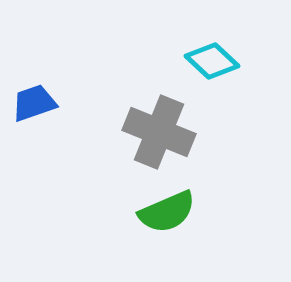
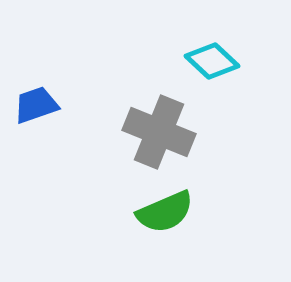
blue trapezoid: moved 2 px right, 2 px down
green semicircle: moved 2 px left
